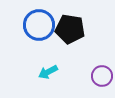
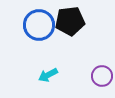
black pentagon: moved 8 px up; rotated 16 degrees counterclockwise
cyan arrow: moved 3 px down
